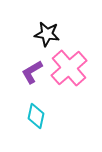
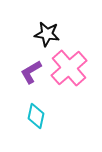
purple L-shape: moved 1 px left
